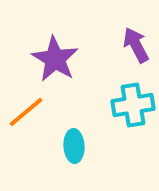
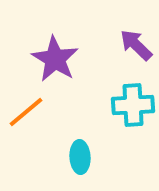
purple arrow: rotated 18 degrees counterclockwise
cyan cross: rotated 6 degrees clockwise
cyan ellipse: moved 6 px right, 11 px down
